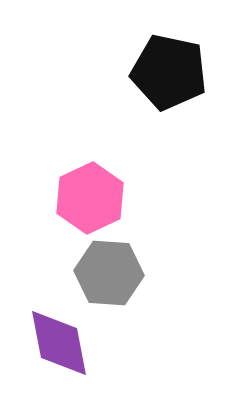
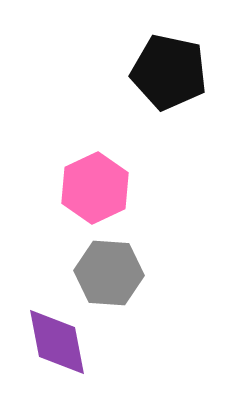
pink hexagon: moved 5 px right, 10 px up
purple diamond: moved 2 px left, 1 px up
